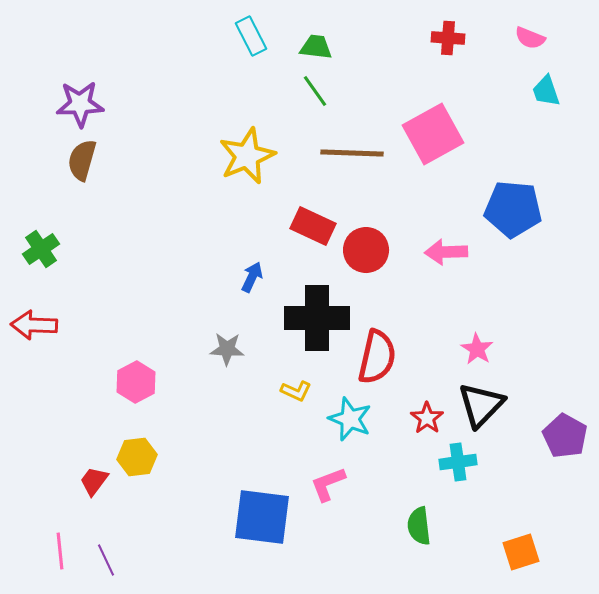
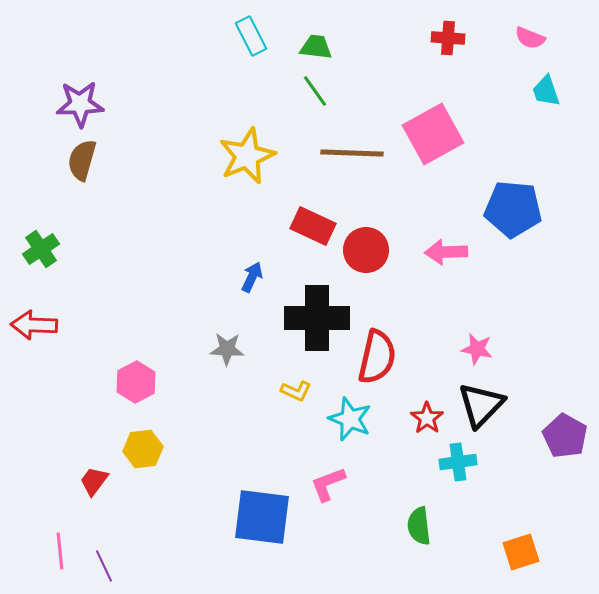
pink star: rotated 20 degrees counterclockwise
yellow hexagon: moved 6 px right, 8 px up
purple line: moved 2 px left, 6 px down
